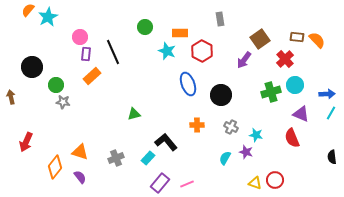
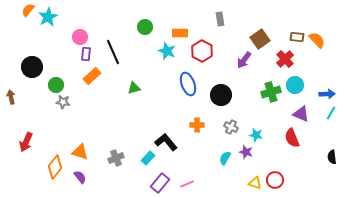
green triangle at (134, 114): moved 26 px up
